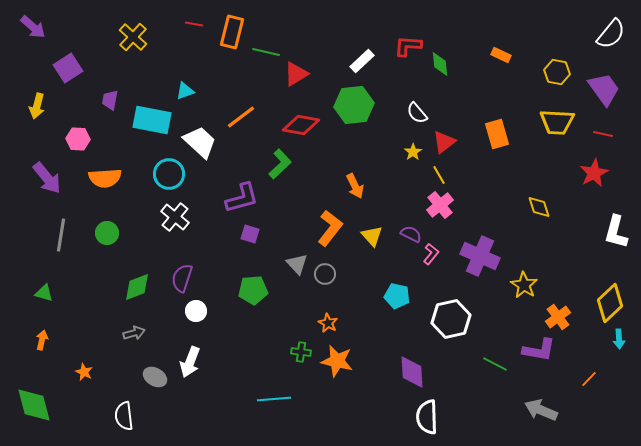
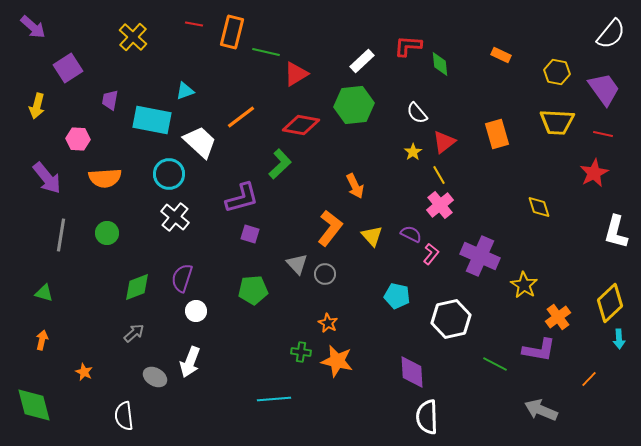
gray arrow at (134, 333): rotated 25 degrees counterclockwise
